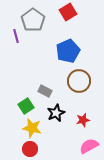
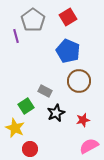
red square: moved 5 px down
blue pentagon: rotated 25 degrees counterclockwise
yellow star: moved 17 px left; rotated 12 degrees clockwise
